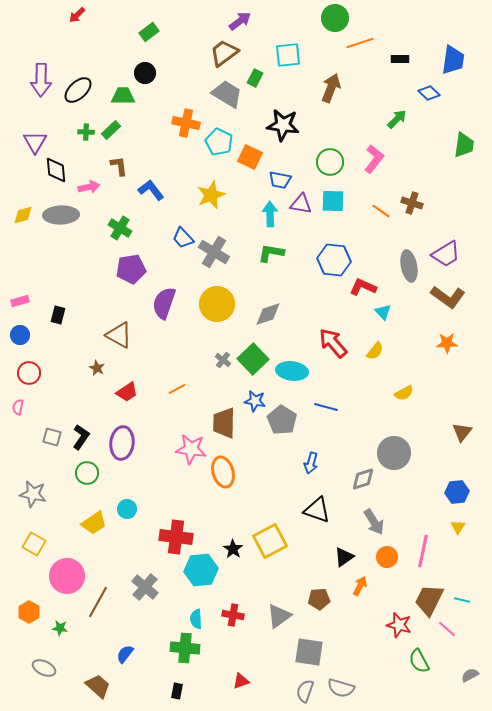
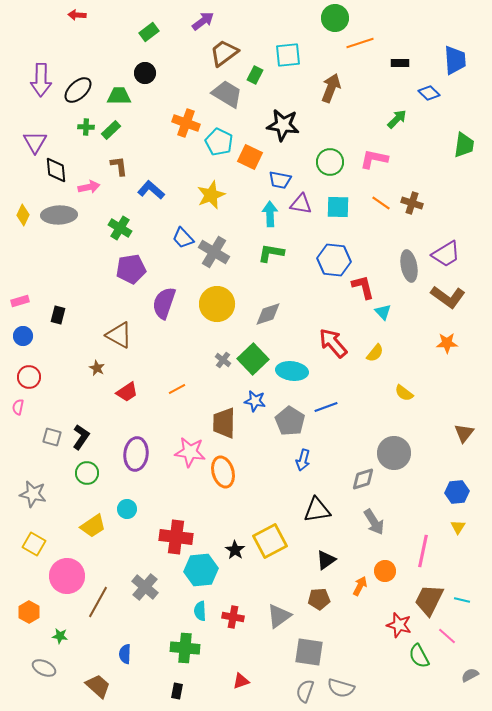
red arrow at (77, 15): rotated 48 degrees clockwise
purple arrow at (240, 21): moved 37 px left
black rectangle at (400, 59): moved 4 px down
blue trapezoid at (453, 60): moved 2 px right; rotated 12 degrees counterclockwise
green rectangle at (255, 78): moved 3 px up
green trapezoid at (123, 96): moved 4 px left
orange cross at (186, 123): rotated 8 degrees clockwise
green cross at (86, 132): moved 5 px up
pink L-shape at (374, 159): rotated 116 degrees counterclockwise
blue L-shape at (151, 190): rotated 12 degrees counterclockwise
cyan square at (333, 201): moved 5 px right, 6 px down
orange line at (381, 211): moved 8 px up
yellow diamond at (23, 215): rotated 50 degrees counterclockwise
gray ellipse at (61, 215): moved 2 px left
red L-shape at (363, 287): rotated 52 degrees clockwise
blue circle at (20, 335): moved 3 px right, 1 px down
yellow semicircle at (375, 351): moved 2 px down
red circle at (29, 373): moved 4 px down
yellow semicircle at (404, 393): rotated 66 degrees clockwise
blue line at (326, 407): rotated 35 degrees counterclockwise
gray pentagon at (282, 420): moved 8 px right, 1 px down
brown triangle at (462, 432): moved 2 px right, 1 px down
purple ellipse at (122, 443): moved 14 px right, 11 px down
pink star at (191, 449): moved 1 px left, 3 px down
blue arrow at (311, 463): moved 8 px left, 3 px up
black triangle at (317, 510): rotated 28 degrees counterclockwise
yellow trapezoid at (94, 523): moved 1 px left, 3 px down
black star at (233, 549): moved 2 px right, 1 px down
black triangle at (344, 557): moved 18 px left, 3 px down
orange circle at (387, 557): moved 2 px left, 14 px down
red cross at (233, 615): moved 2 px down
cyan semicircle at (196, 619): moved 4 px right, 8 px up
green star at (60, 628): moved 8 px down
pink line at (447, 629): moved 7 px down
blue semicircle at (125, 654): rotated 36 degrees counterclockwise
green semicircle at (419, 661): moved 5 px up
